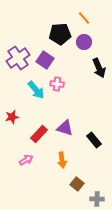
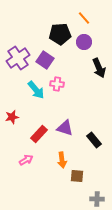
brown square: moved 8 px up; rotated 32 degrees counterclockwise
